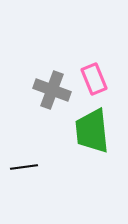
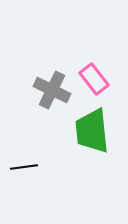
pink rectangle: rotated 16 degrees counterclockwise
gray cross: rotated 6 degrees clockwise
